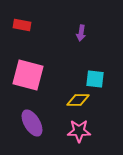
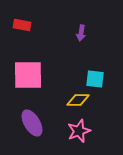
pink square: rotated 16 degrees counterclockwise
pink star: rotated 20 degrees counterclockwise
